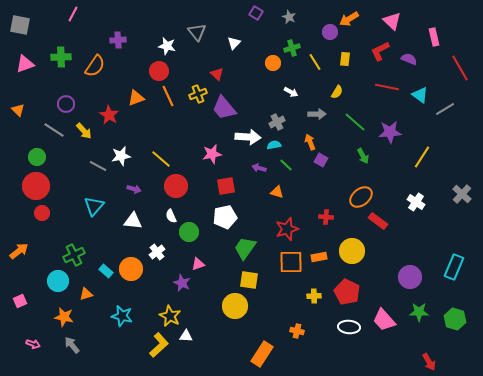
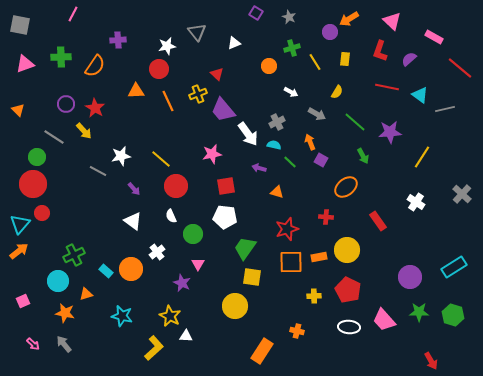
pink rectangle at (434, 37): rotated 48 degrees counterclockwise
white triangle at (234, 43): rotated 24 degrees clockwise
white star at (167, 46): rotated 24 degrees counterclockwise
red L-shape at (380, 51): rotated 45 degrees counterclockwise
purple semicircle at (409, 59): rotated 63 degrees counterclockwise
orange circle at (273, 63): moved 4 px left, 3 px down
red line at (460, 68): rotated 20 degrees counterclockwise
red circle at (159, 71): moved 2 px up
orange line at (168, 96): moved 5 px down
orange triangle at (136, 98): moved 7 px up; rotated 18 degrees clockwise
purple trapezoid at (224, 108): moved 1 px left, 2 px down
gray line at (445, 109): rotated 18 degrees clockwise
gray arrow at (317, 114): rotated 30 degrees clockwise
red star at (109, 115): moved 14 px left, 7 px up
gray line at (54, 130): moved 7 px down
white arrow at (248, 137): moved 3 px up; rotated 50 degrees clockwise
cyan semicircle at (274, 145): rotated 24 degrees clockwise
green line at (286, 165): moved 4 px right, 3 px up
gray line at (98, 166): moved 5 px down
red circle at (36, 186): moved 3 px left, 2 px up
purple arrow at (134, 189): rotated 32 degrees clockwise
orange ellipse at (361, 197): moved 15 px left, 10 px up
cyan triangle at (94, 206): moved 74 px left, 18 px down
white pentagon at (225, 217): rotated 20 degrees clockwise
white triangle at (133, 221): rotated 30 degrees clockwise
red rectangle at (378, 221): rotated 18 degrees clockwise
green circle at (189, 232): moved 4 px right, 2 px down
yellow circle at (352, 251): moved 5 px left, 1 px up
pink triangle at (198, 264): rotated 40 degrees counterclockwise
cyan rectangle at (454, 267): rotated 35 degrees clockwise
yellow square at (249, 280): moved 3 px right, 3 px up
red pentagon at (347, 292): moved 1 px right, 2 px up
pink square at (20, 301): moved 3 px right
orange star at (64, 317): moved 1 px right, 4 px up
green hexagon at (455, 319): moved 2 px left, 4 px up
pink arrow at (33, 344): rotated 24 degrees clockwise
gray arrow at (72, 345): moved 8 px left, 1 px up
yellow L-shape at (159, 345): moved 5 px left, 3 px down
orange rectangle at (262, 354): moved 3 px up
red arrow at (429, 362): moved 2 px right, 1 px up
